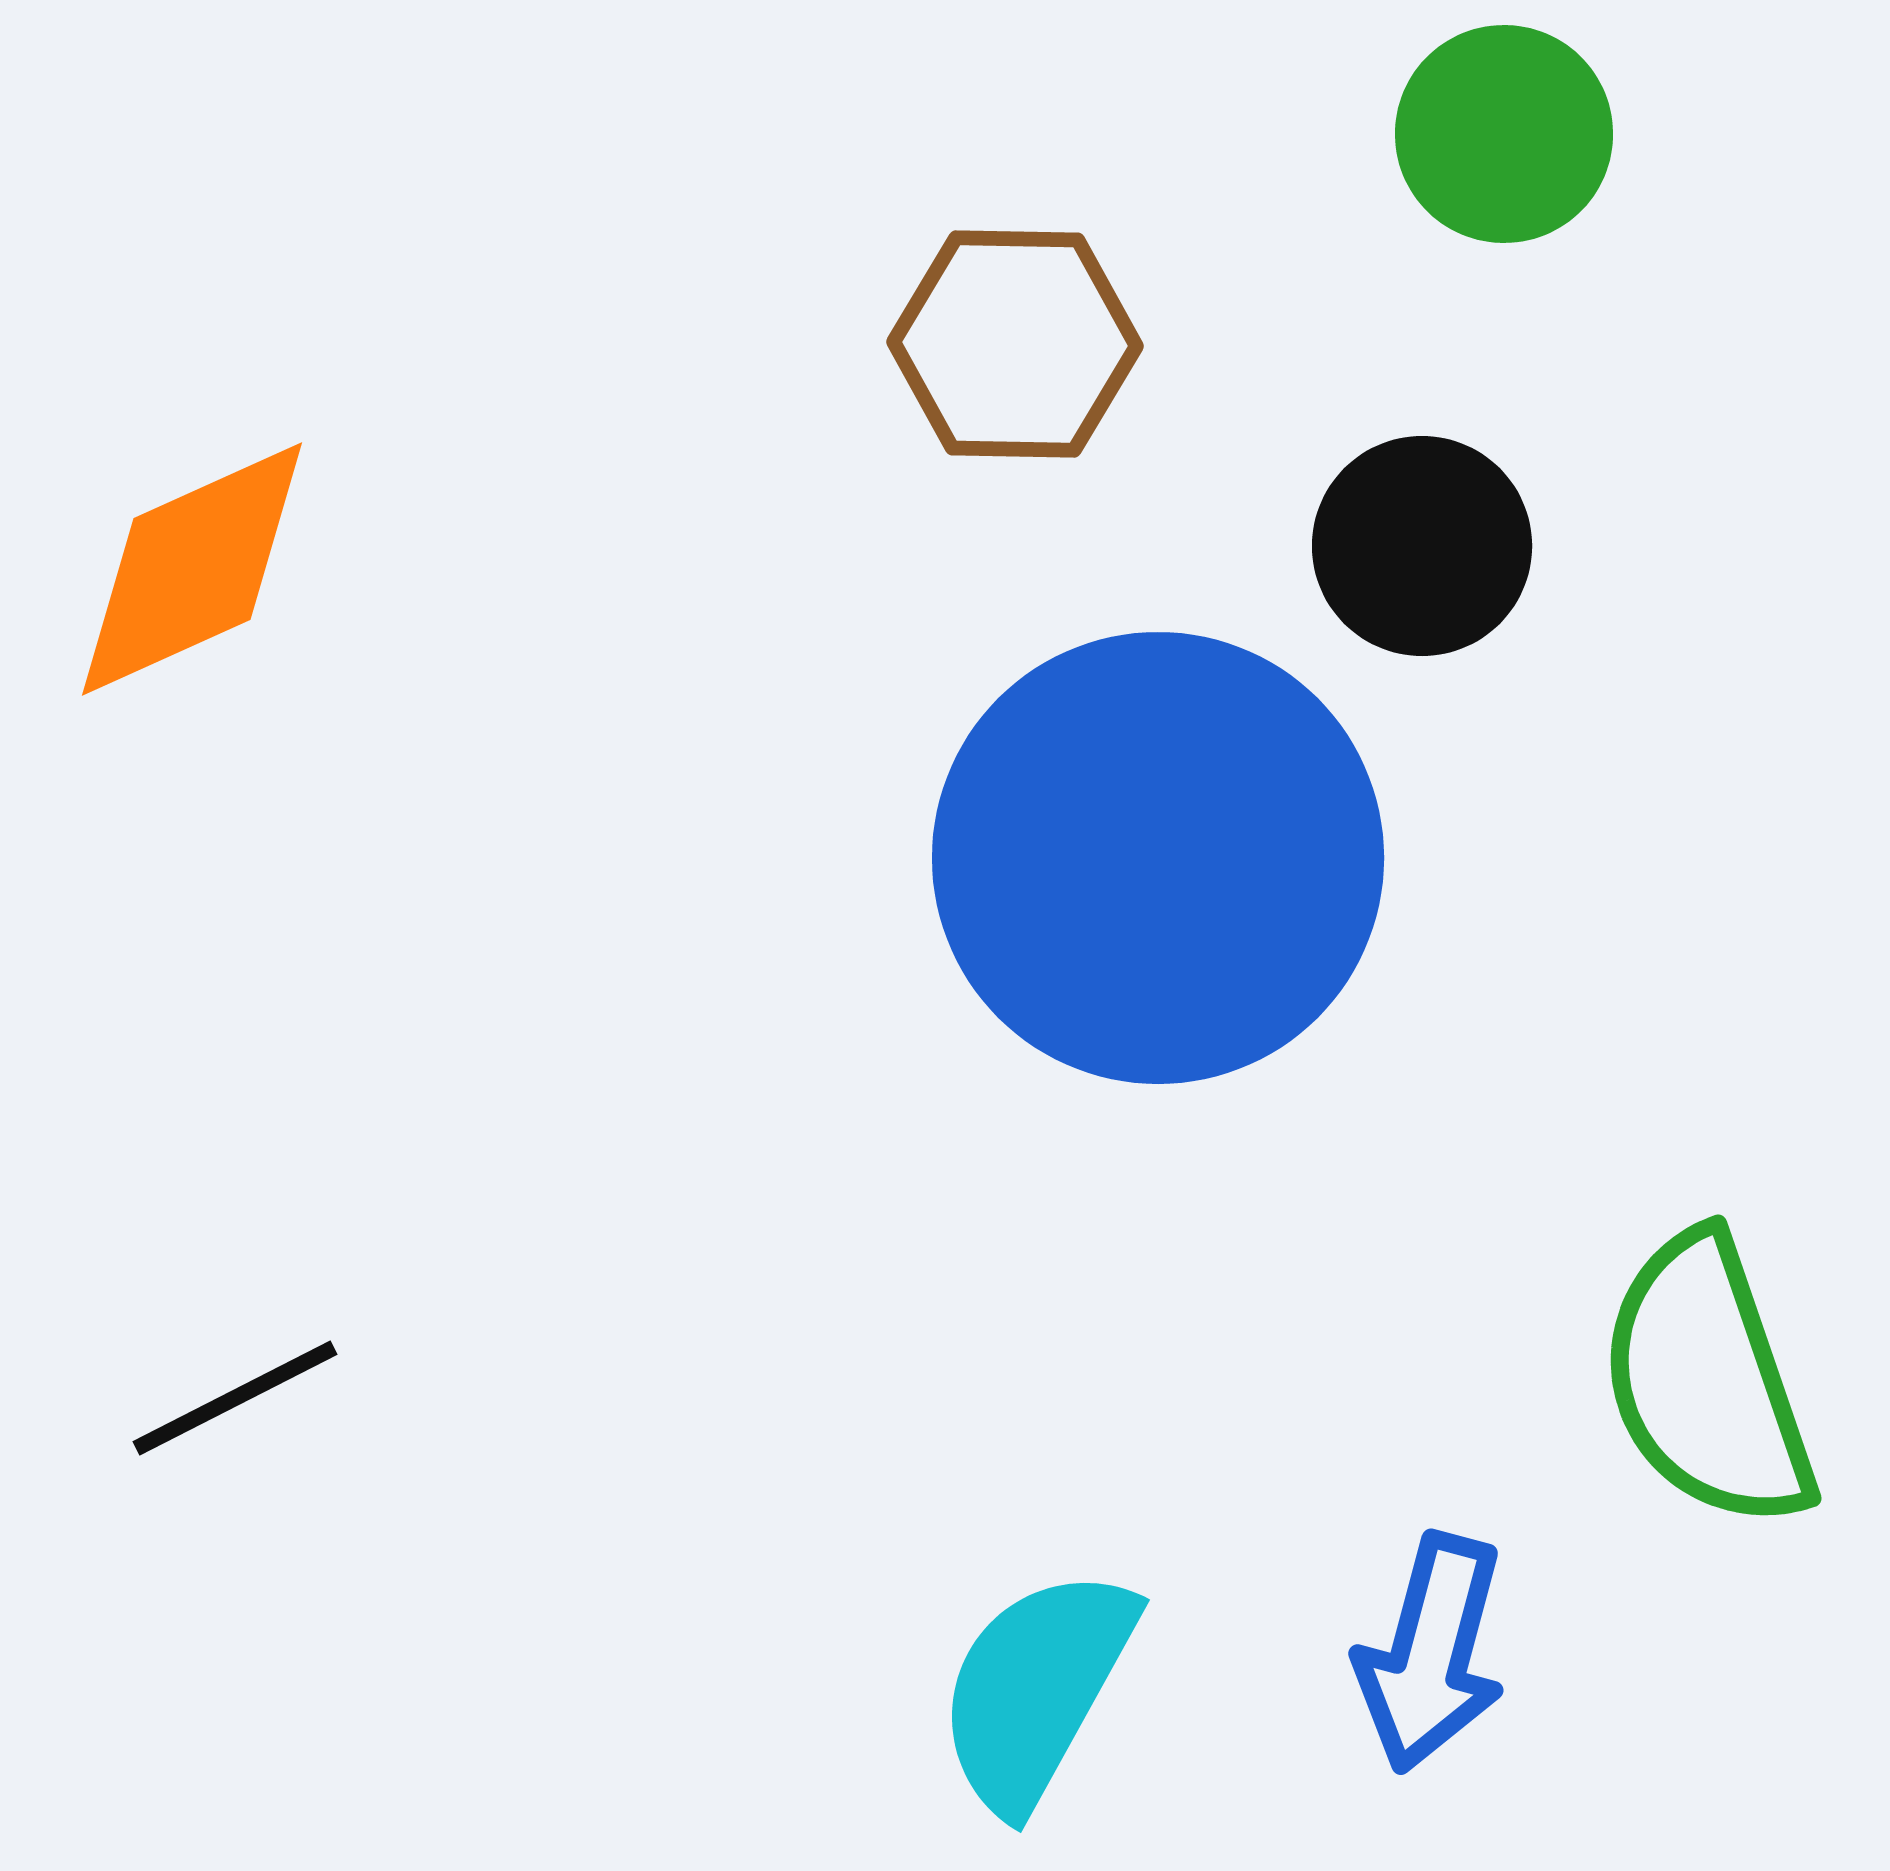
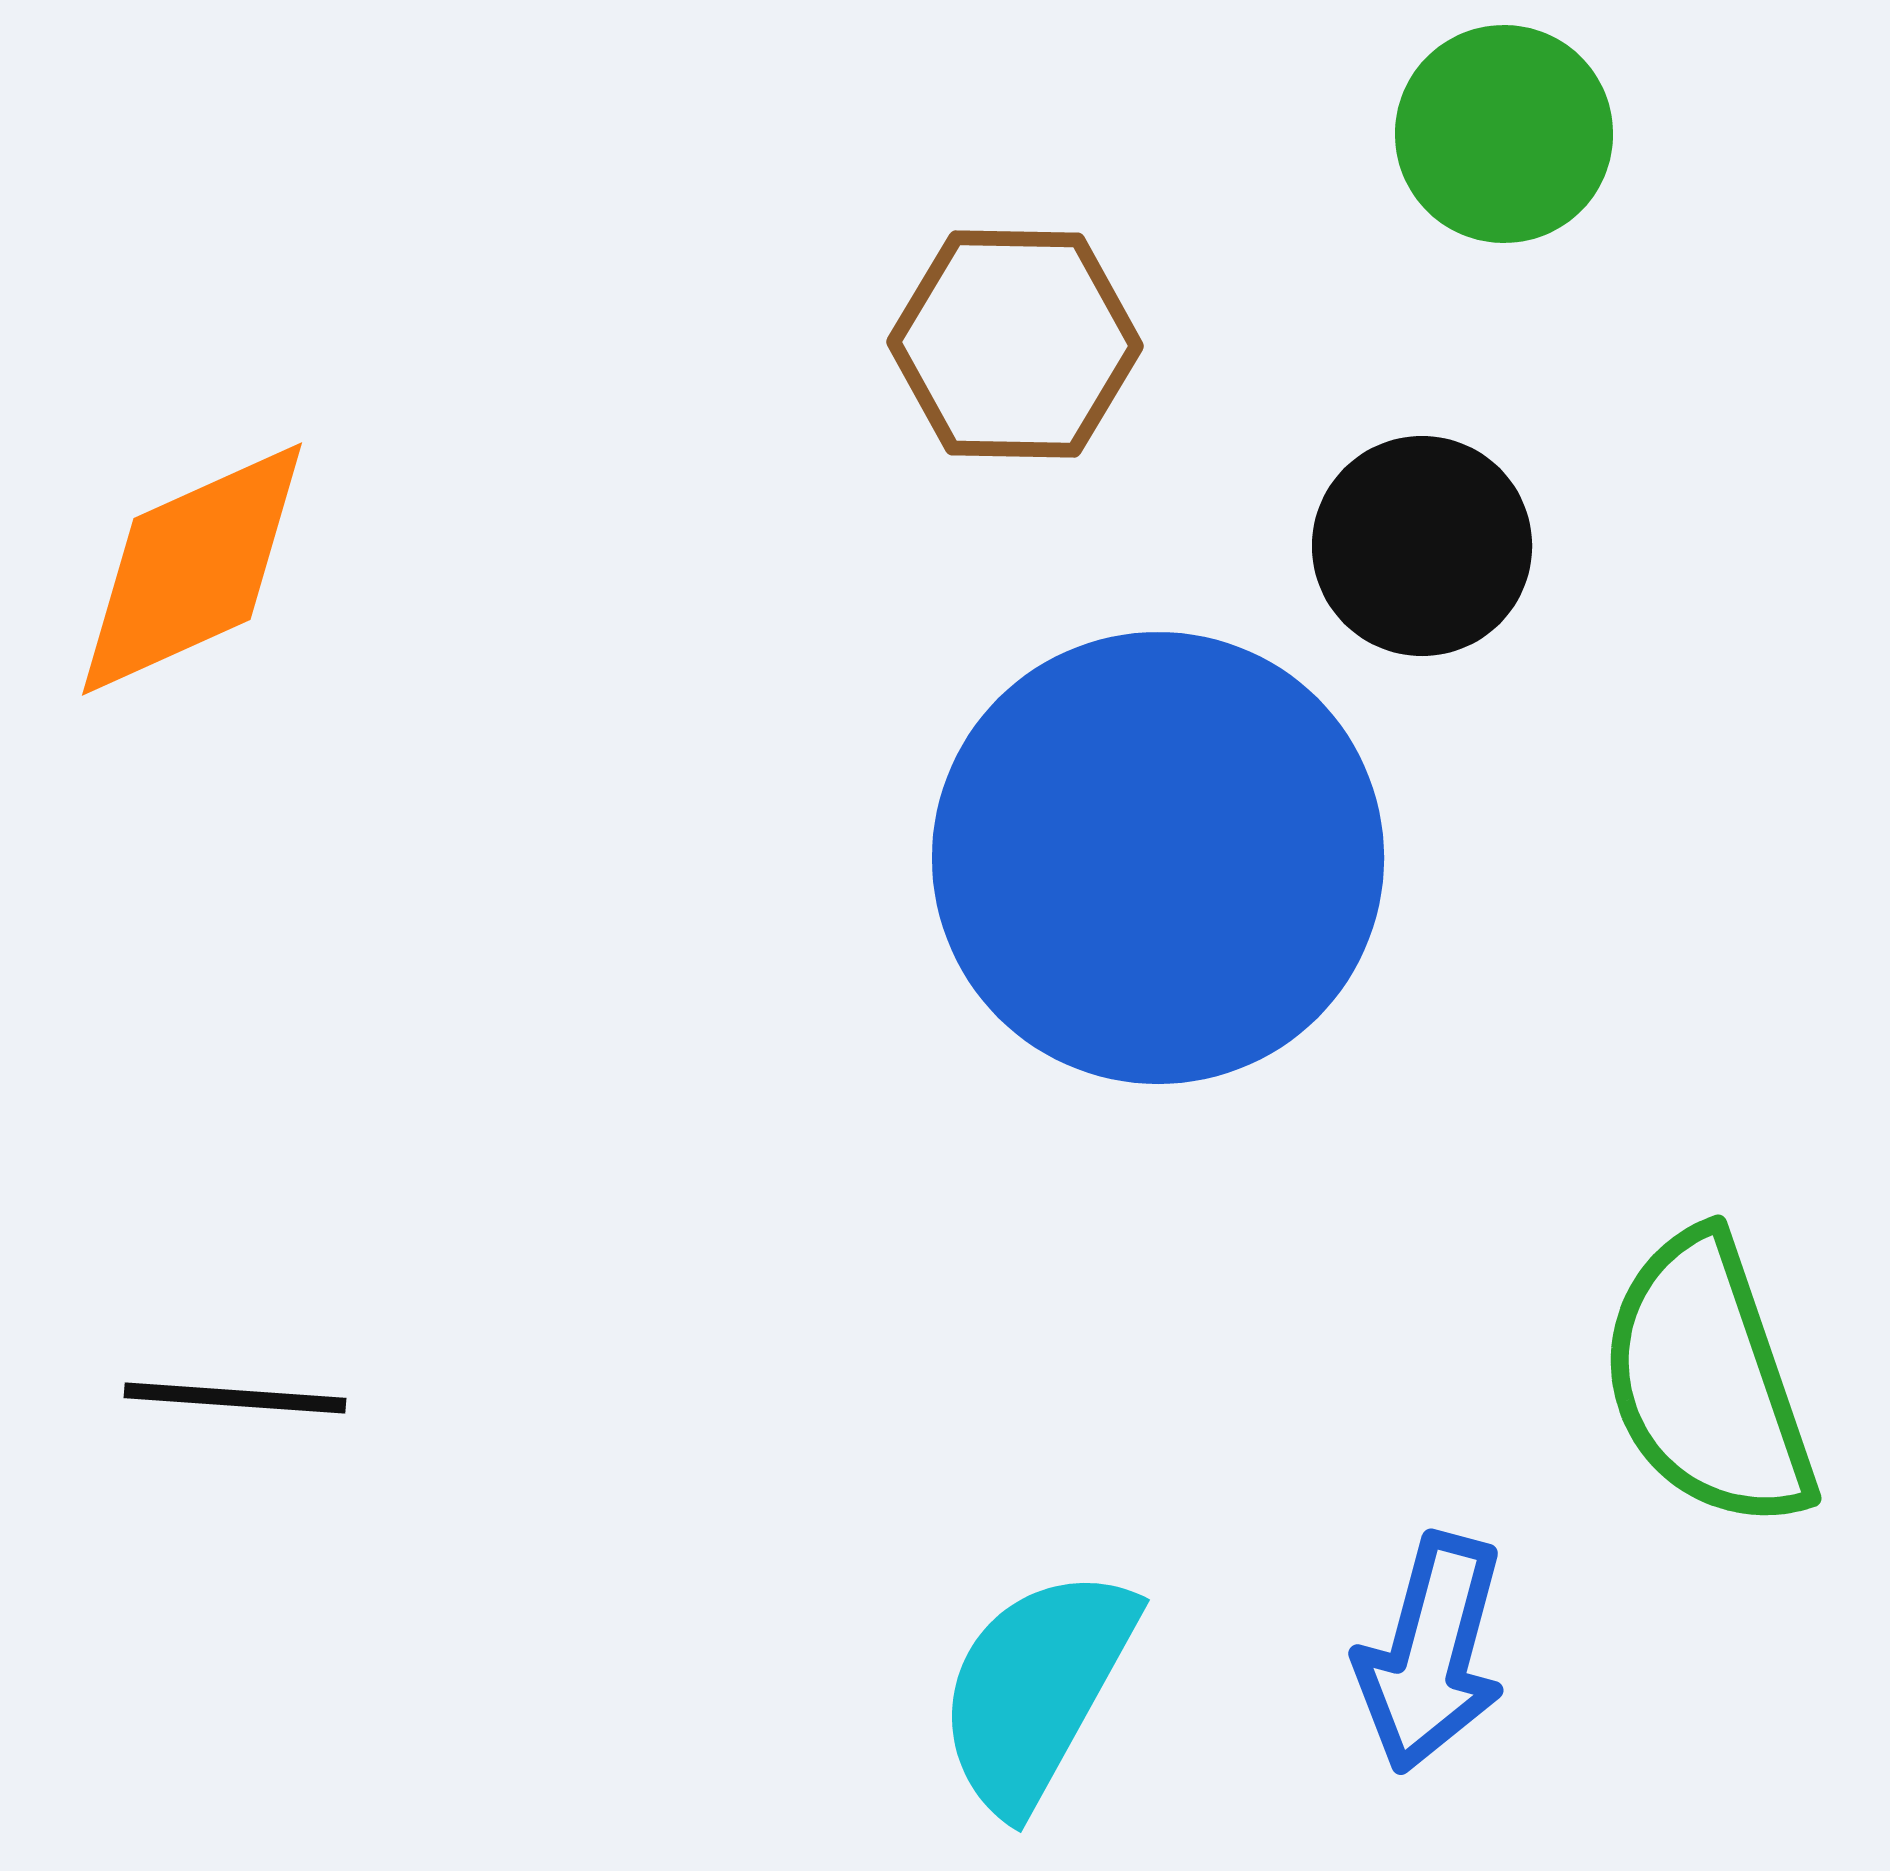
black line: rotated 31 degrees clockwise
